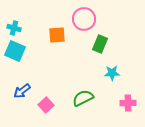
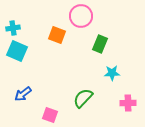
pink circle: moved 3 px left, 3 px up
cyan cross: moved 1 px left; rotated 24 degrees counterclockwise
orange square: rotated 24 degrees clockwise
cyan square: moved 2 px right
blue arrow: moved 1 px right, 3 px down
green semicircle: rotated 20 degrees counterclockwise
pink square: moved 4 px right, 10 px down; rotated 28 degrees counterclockwise
